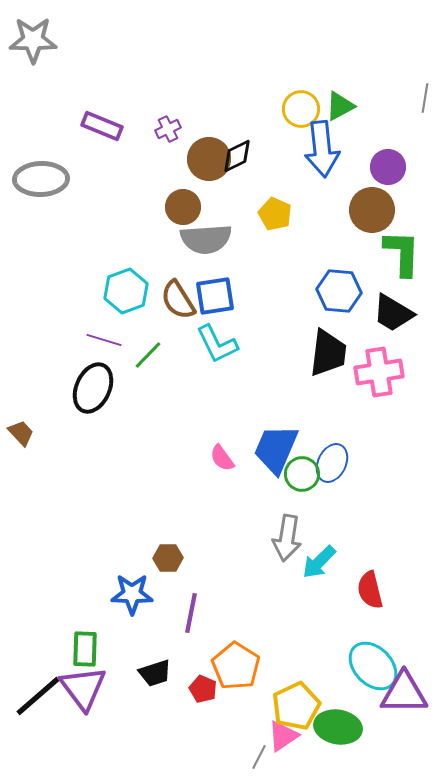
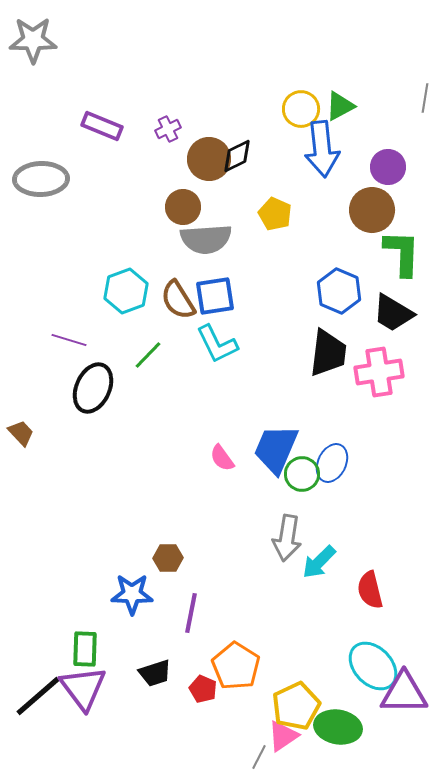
blue hexagon at (339, 291): rotated 18 degrees clockwise
purple line at (104, 340): moved 35 px left
